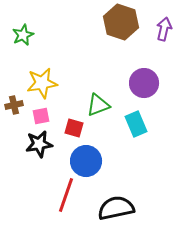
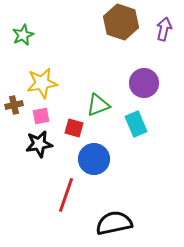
blue circle: moved 8 px right, 2 px up
black semicircle: moved 2 px left, 15 px down
